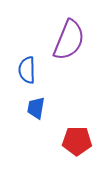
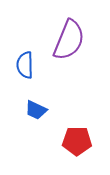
blue semicircle: moved 2 px left, 5 px up
blue trapezoid: moved 2 px down; rotated 75 degrees counterclockwise
